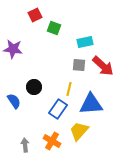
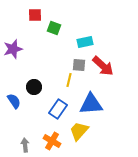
red square: rotated 24 degrees clockwise
purple star: rotated 24 degrees counterclockwise
yellow line: moved 9 px up
